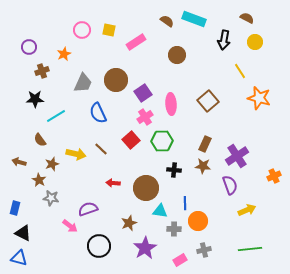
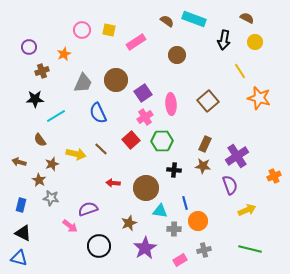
blue line at (185, 203): rotated 16 degrees counterclockwise
blue rectangle at (15, 208): moved 6 px right, 3 px up
green line at (250, 249): rotated 20 degrees clockwise
